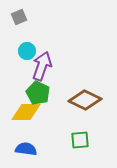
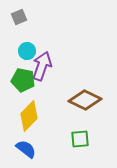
green pentagon: moved 15 px left, 13 px up; rotated 15 degrees counterclockwise
yellow diamond: moved 3 px right, 4 px down; rotated 44 degrees counterclockwise
green square: moved 1 px up
blue semicircle: rotated 30 degrees clockwise
